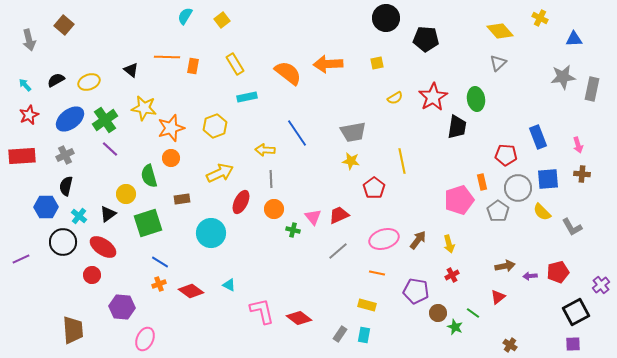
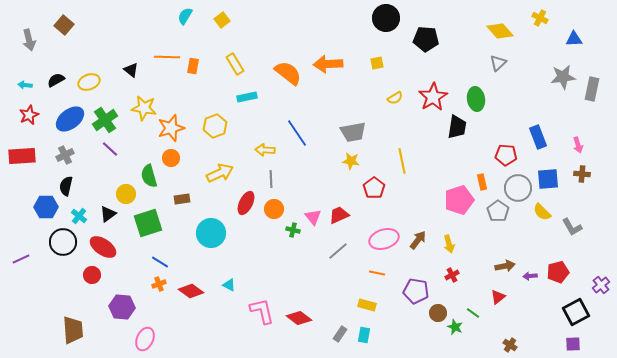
cyan arrow at (25, 85): rotated 40 degrees counterclockwise
red ellipse at (241, 202): moved 5 px right, 1 px down
